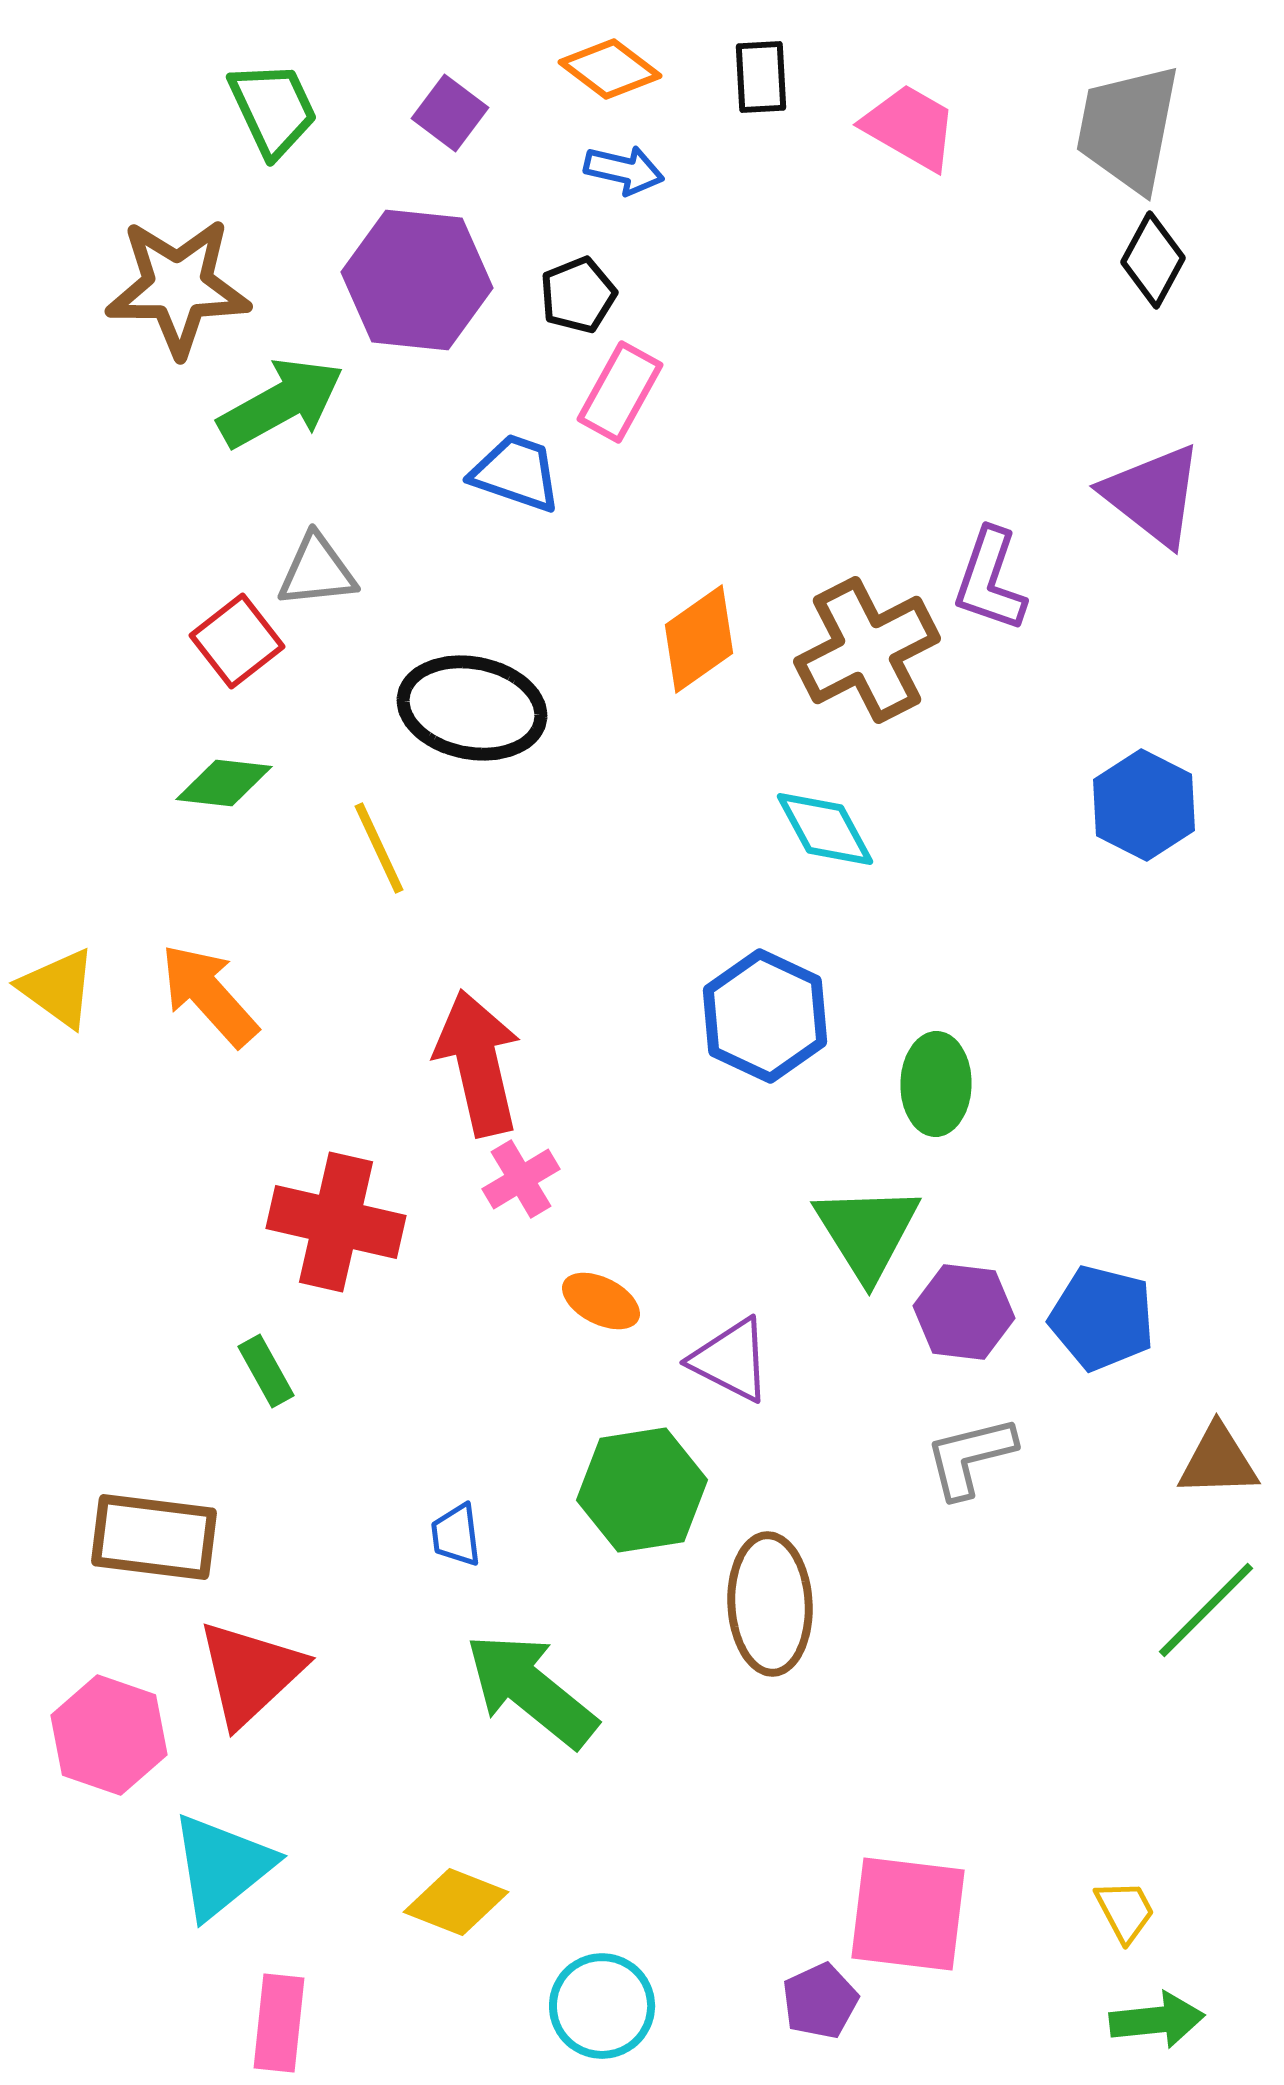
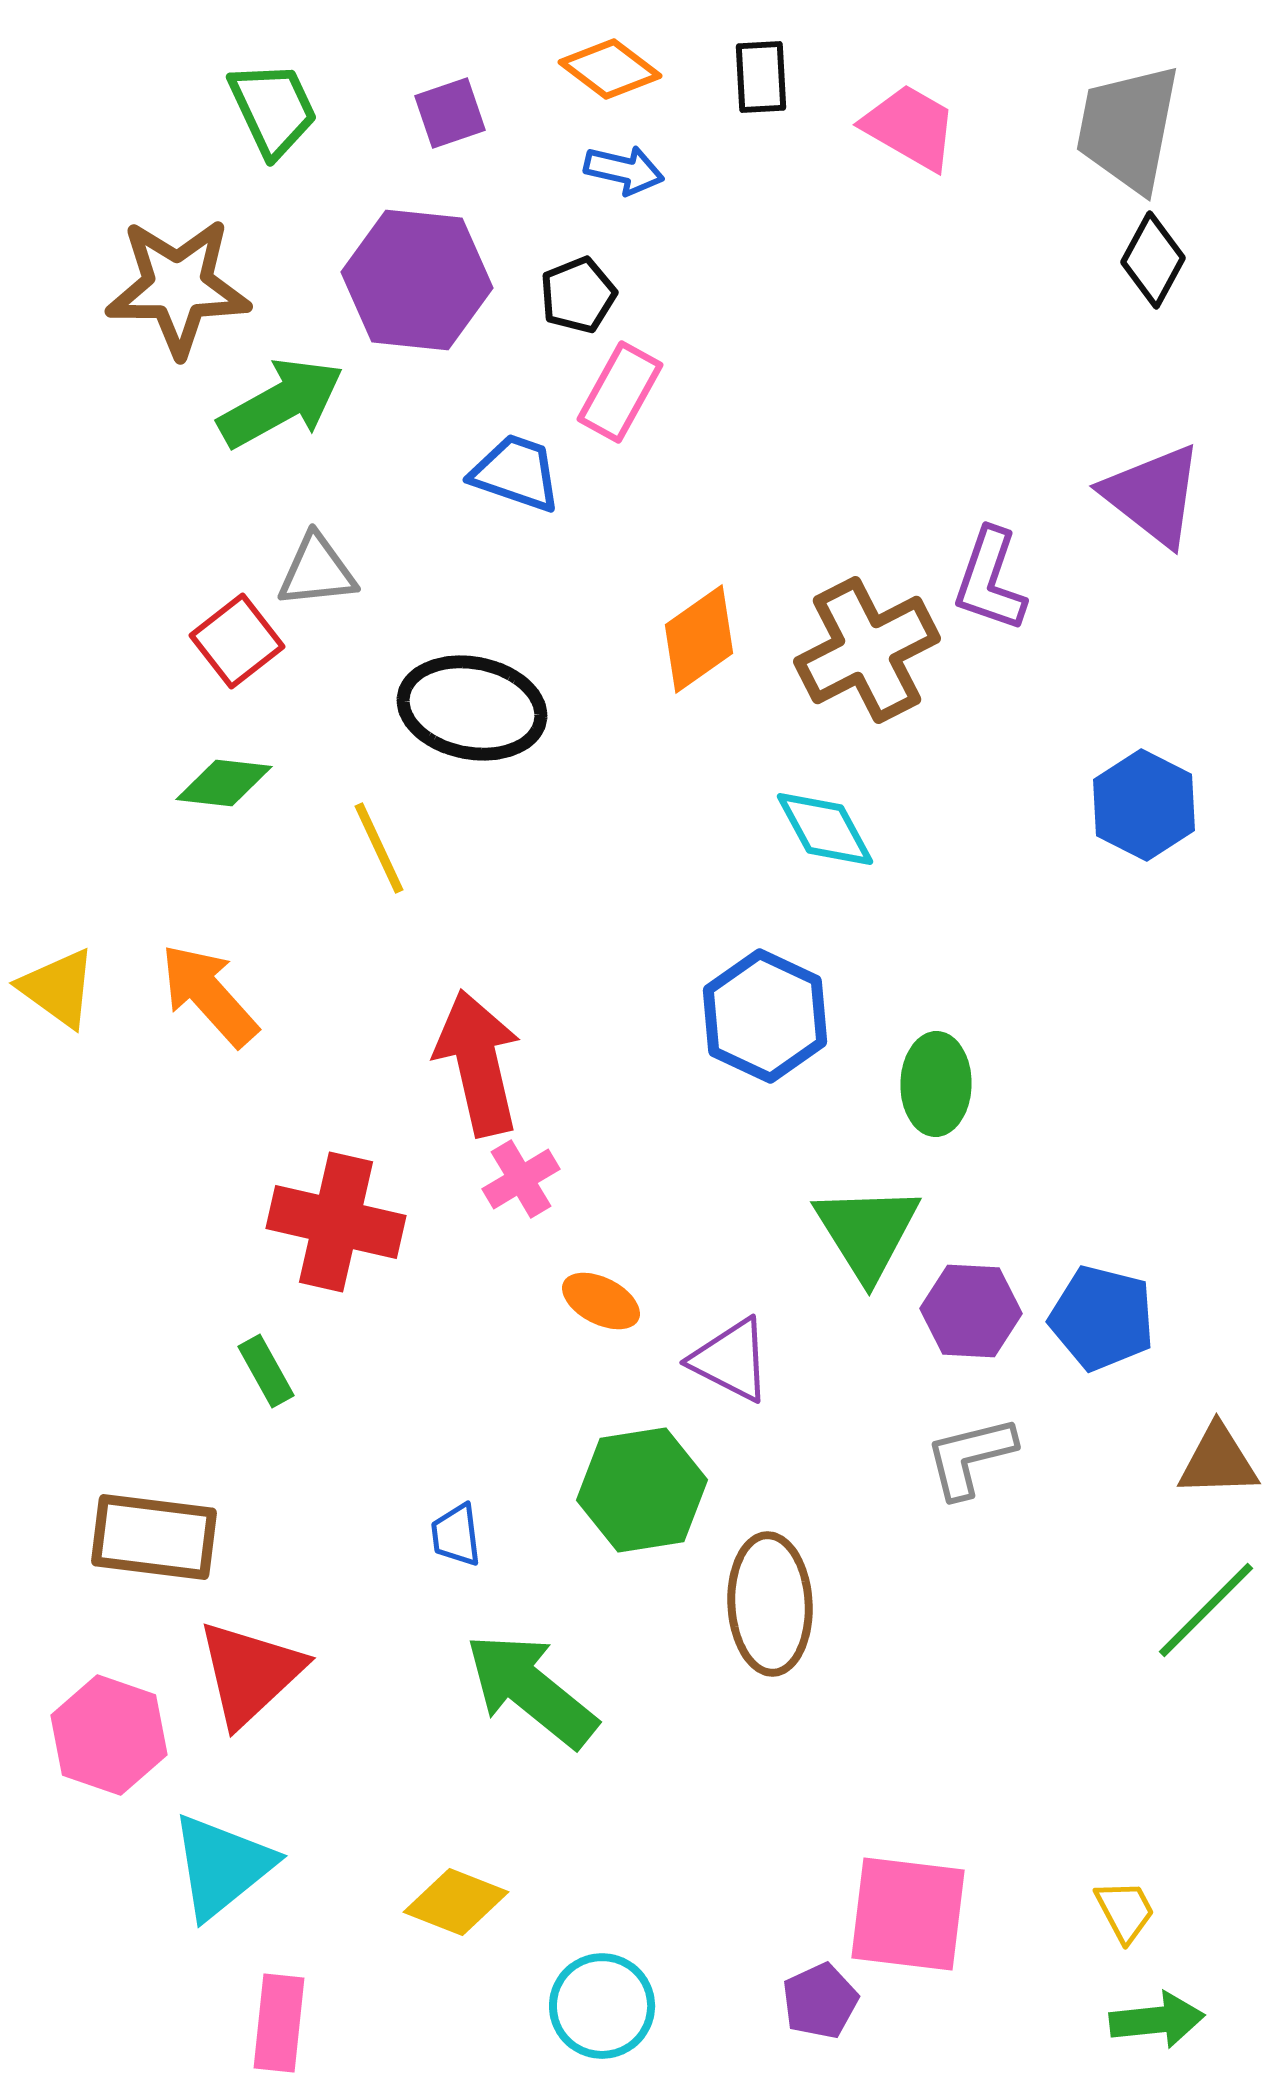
purple square at (450, 113): rotated 34 degrees clockwise
purple hexagon at (964, 1312): moved 7 px right, 1 px up; rotated 4 degrees counterclockwise
